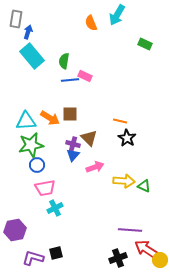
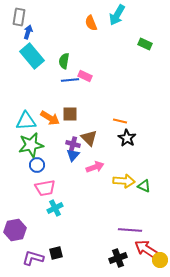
gray rectangle: moved 3 px right, 2 px up
